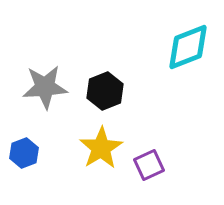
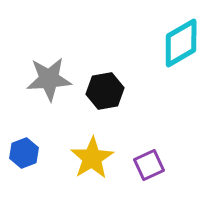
cyan diamond: moved 7 px left, 4 px up; rotated 9 degrees counterclockwise
gray star: moved 4 px right, 8 px up
black hexagon: rotated 12 degrees clockwise
yellow star: moved 9 px left, 10 px down
